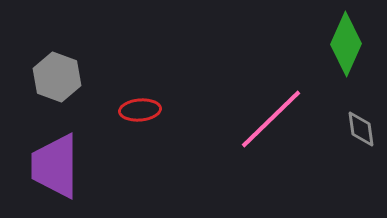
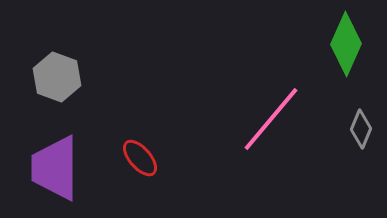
red ellipse: moved 48 px down; rotated 54 degrees clockwise
pink line: rotated 6 degrees counterclockwise
gray diamond: rotated 30 degrees clockwise
purple trapezoid: moved 2 px down
